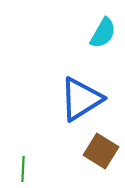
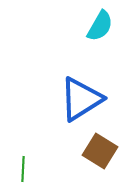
cyan semicircle: moved 3 px left, 7 px up
brown square: moved 1 px left
